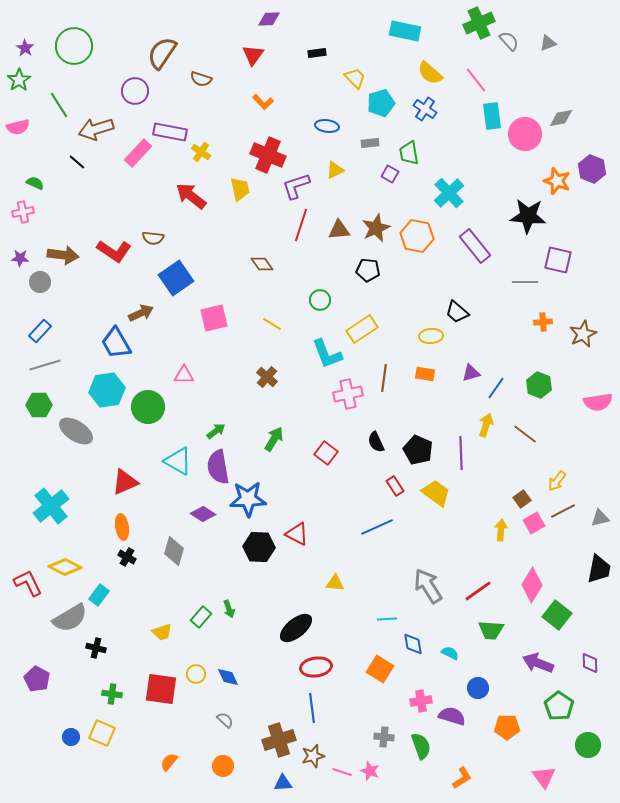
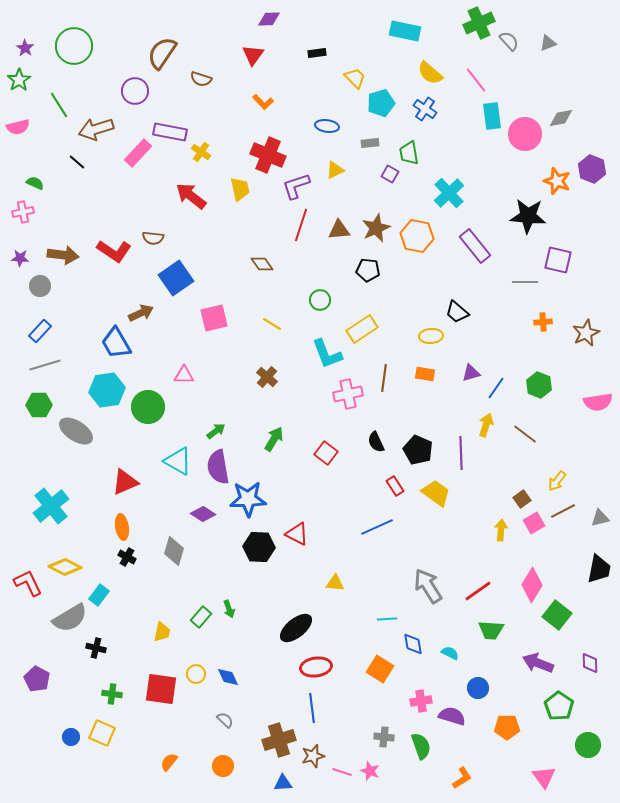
gray circle at (40, 282): moved 4 px down
brown star at (583, 334): moved 3 px right, 1 px up
yellow trapezoid at (162, 632): rotated 60 degrees counterclockwise
